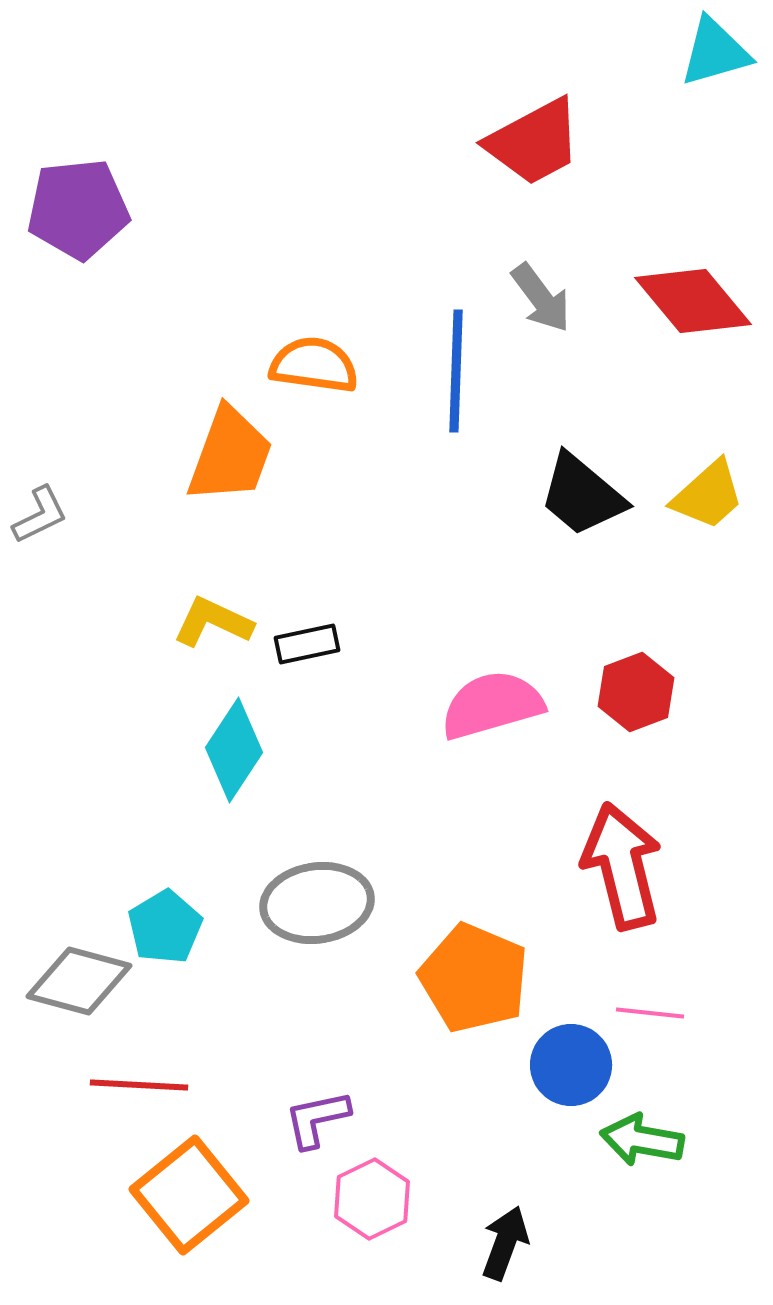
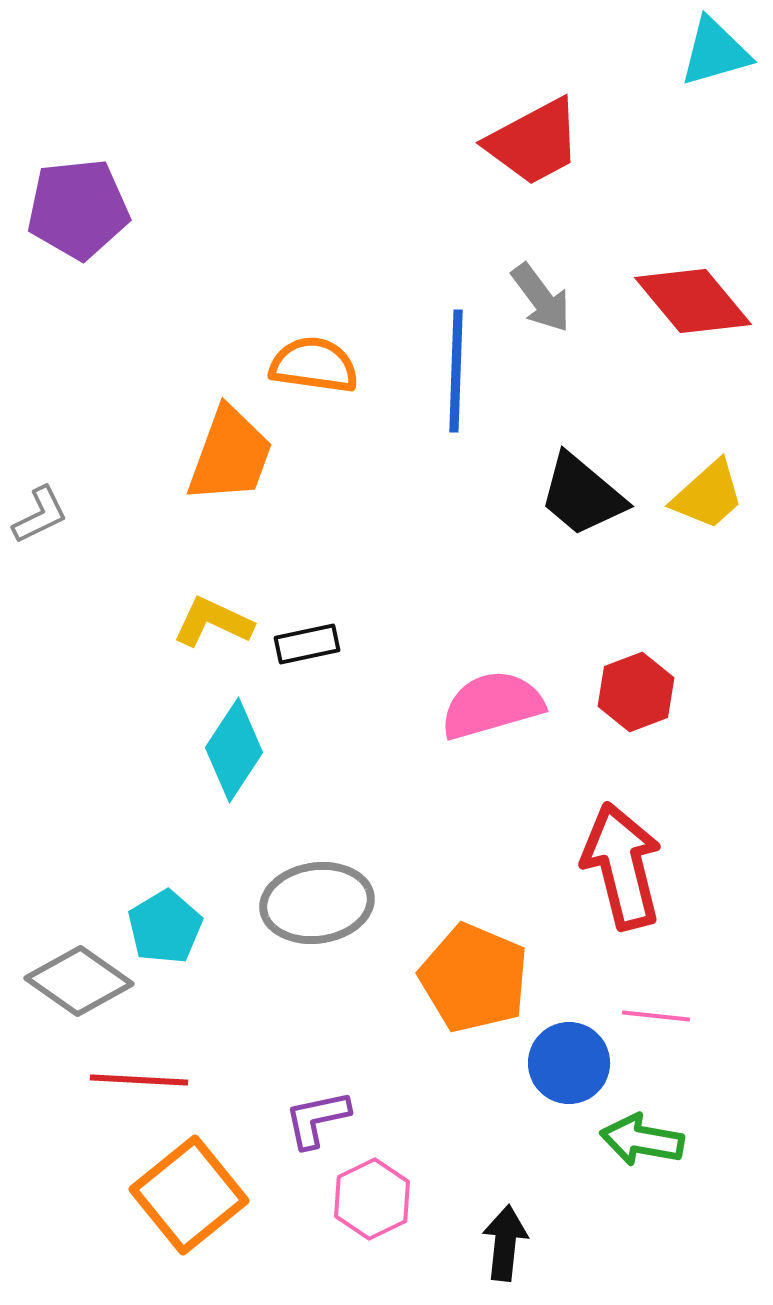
gray diamond: rotated 20 degrees clockwise
pink line: moved 6 px right, 3 px down
blue circle: moved 2 px left, 2 px up
red line: moved 5 px up
black arrow: rotated 14 degrees counterclockwise
